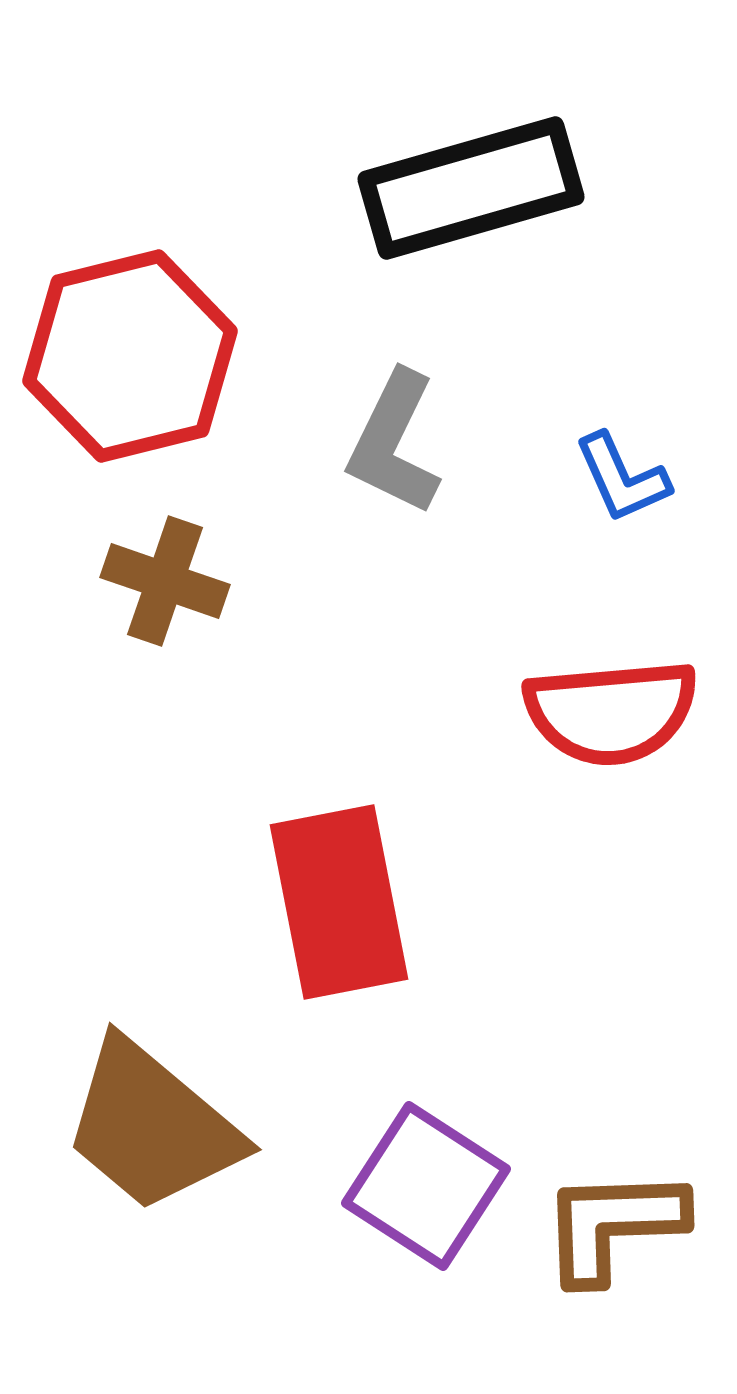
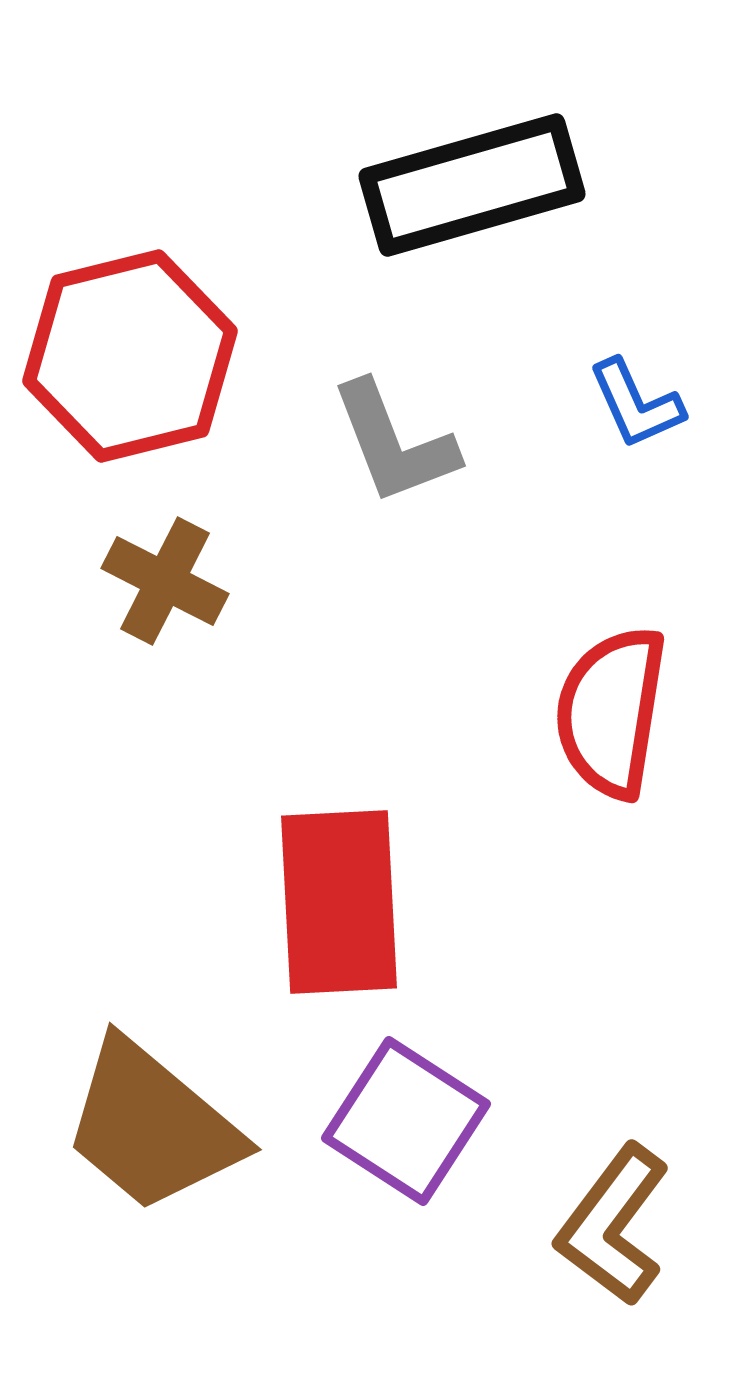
black rectangle: moved 1 px right, 3 px up
gray L-shape: rotated 47 degrees counterclockwise
blue L-shape: moved 14 px right, 74 px up
brown cross: rotated 8 degrees clockwise
red semicircle: rotated 104 degrees clockwise
red rectangle: rotated 8 degrees clockwise
purple square: moved 20 px left, 65 px up
brown L-shape: rotated 51 degrees counterclockwise
